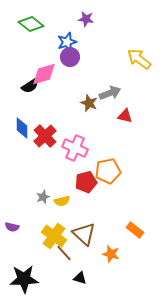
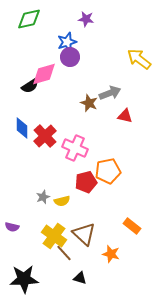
green diamond: moved 2 px left, 5 px up; rotated 50 degrees counterclockwise
orange rectangle: moved 3 px left, 4 px up
